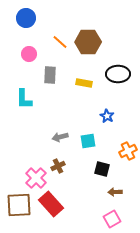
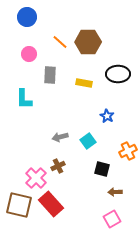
blue circle: moved 1 px right, 1 px up
cyan square: rotated 28 degrees counterclockwise
brown square: rotated 16 degrees clockwise
